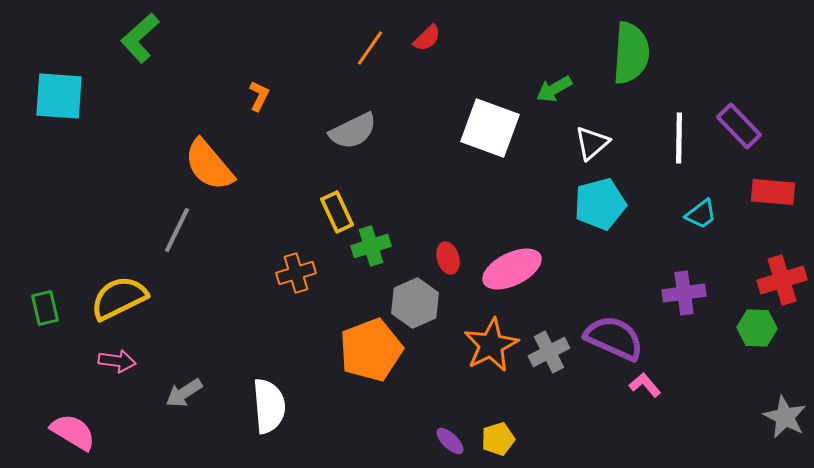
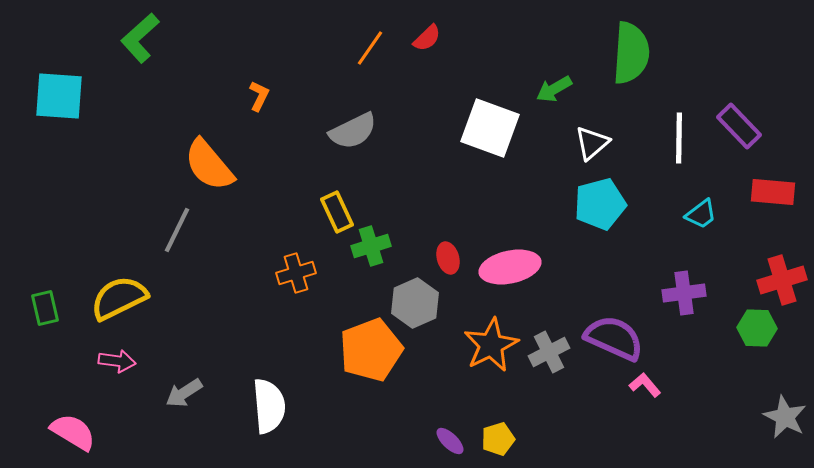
pink ellipse: moved 2 px left, 2 px up; rotated 14 degrees clockwise
